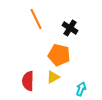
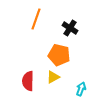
orange line: rotated 45 degrees clockwise
